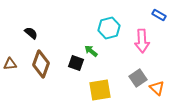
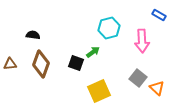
black semicircle: moved 2 px right, 2 px down; rotated 32 degrees counterclockwise
green arrow: moved 2 px right, 1 px down; rotated 104 degrees clockwise
gray square: rotated 18 degrees counterclockwise
yellow square: moved 1 px left, 1 px down; rotated 15 degrees counterclockwise
